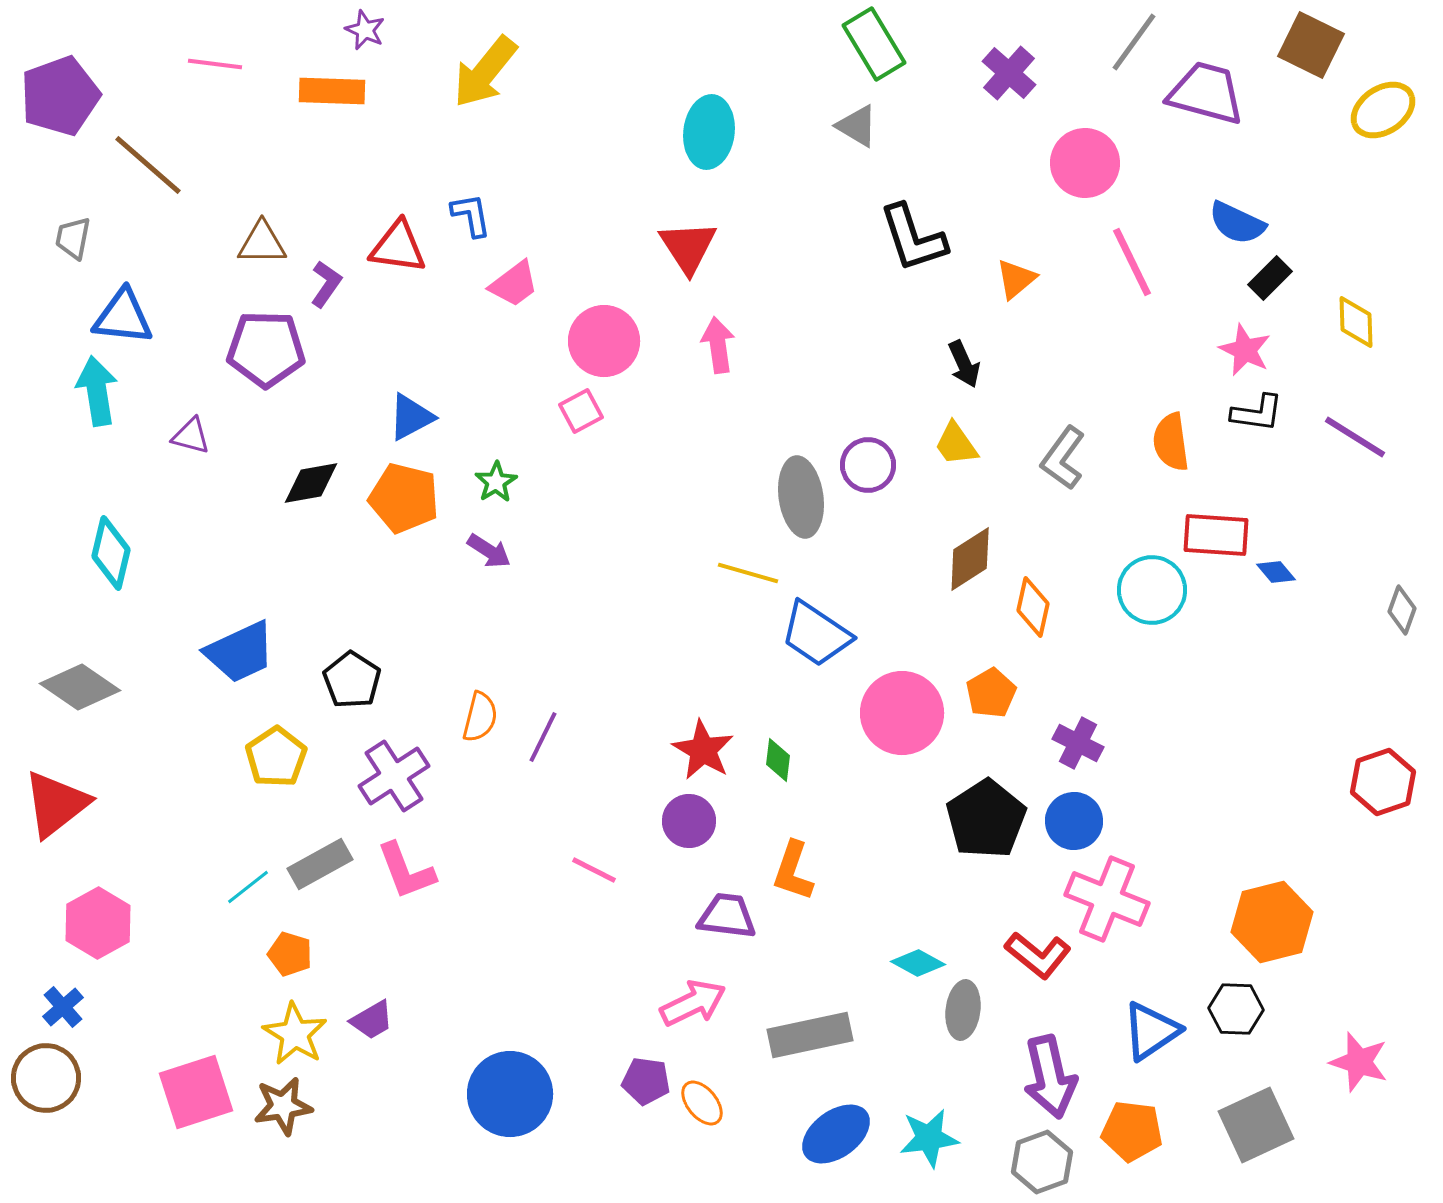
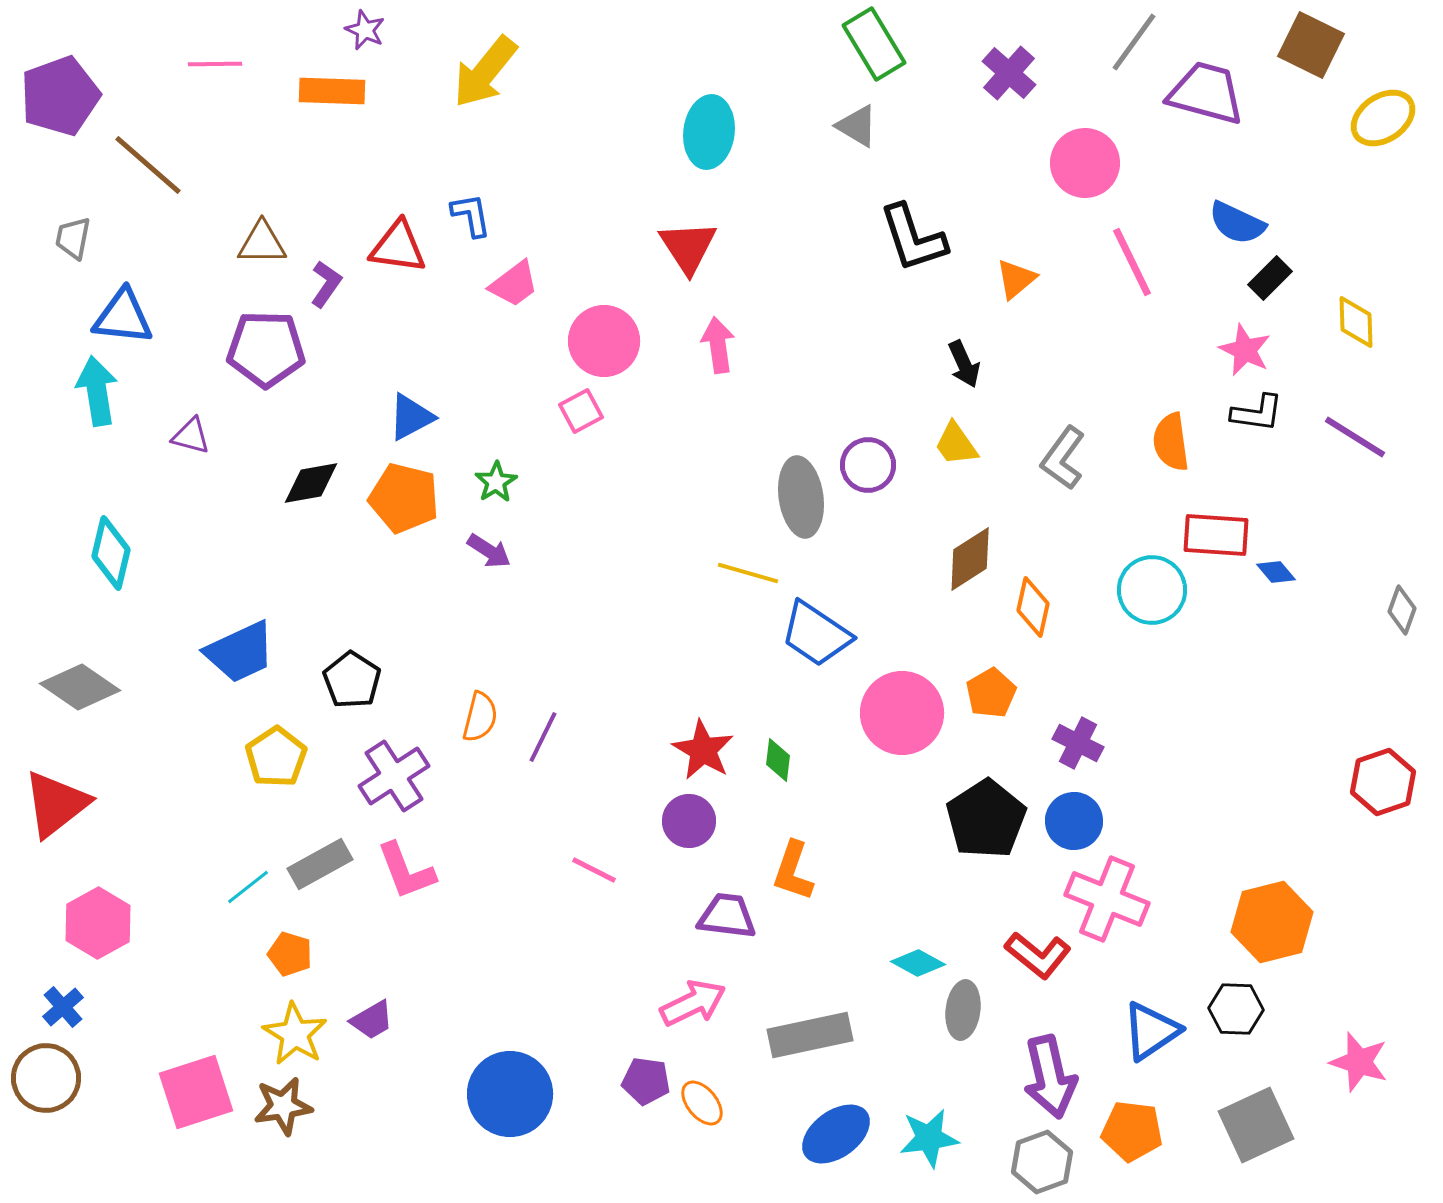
pink line at (215, 64): rotated 8 degrees counterclockwise
yellow ellipse at (1383, 110): moved 8 px down
